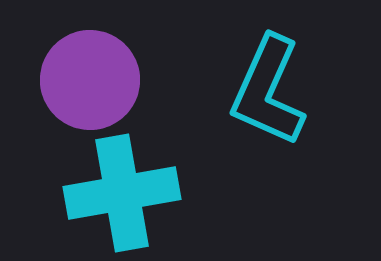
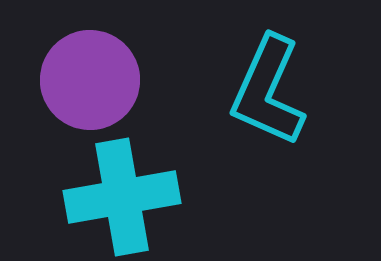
cyan cross: moved 4 px down
